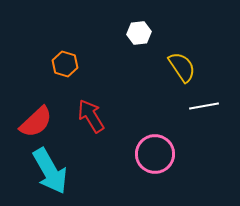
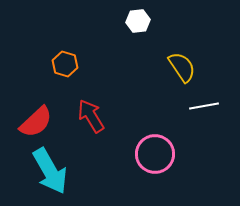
white hexagon: moved 1 px left, 12 px up
